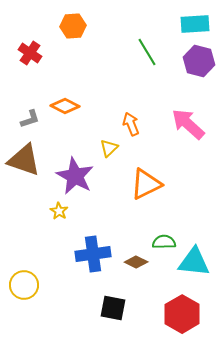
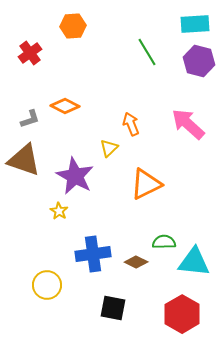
red cross: rotated 20 degrees clockwise
yellow circle: moved 23 px right
